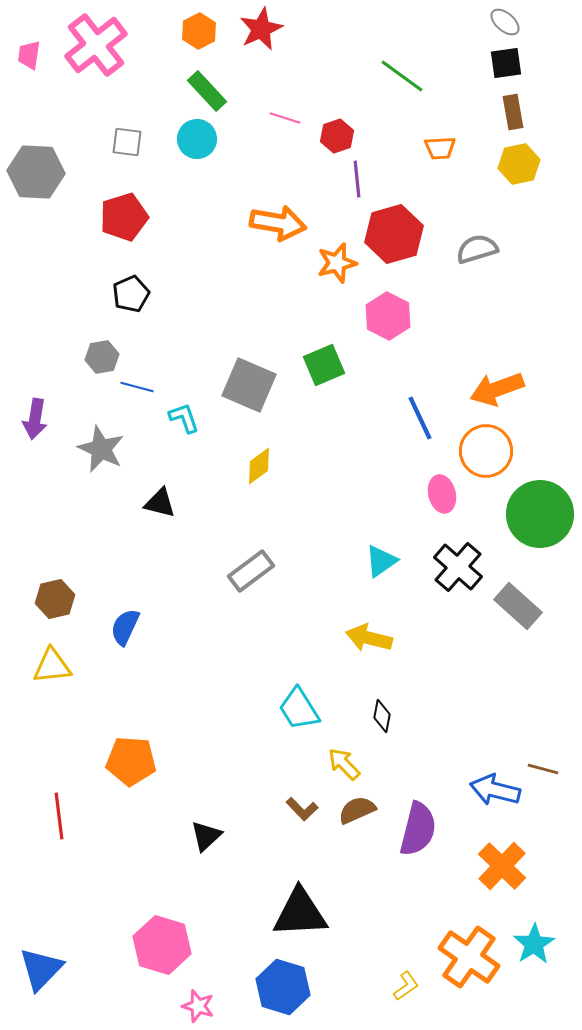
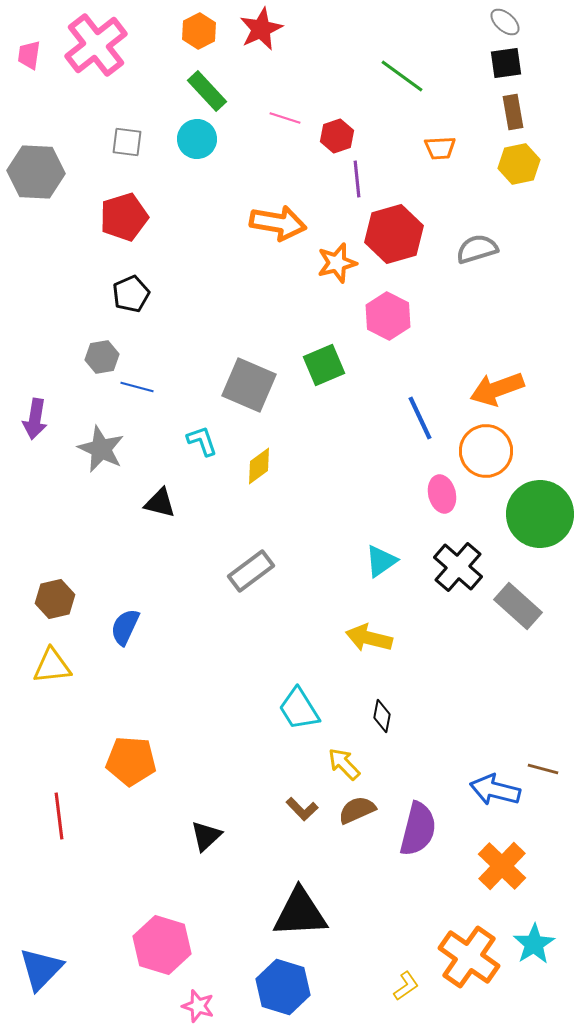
cyan L-shape at (184, 418): moved 18 px right, 23 px down
